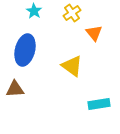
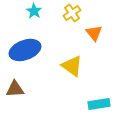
blue ellipse: rotated 56 degrees clockwise
